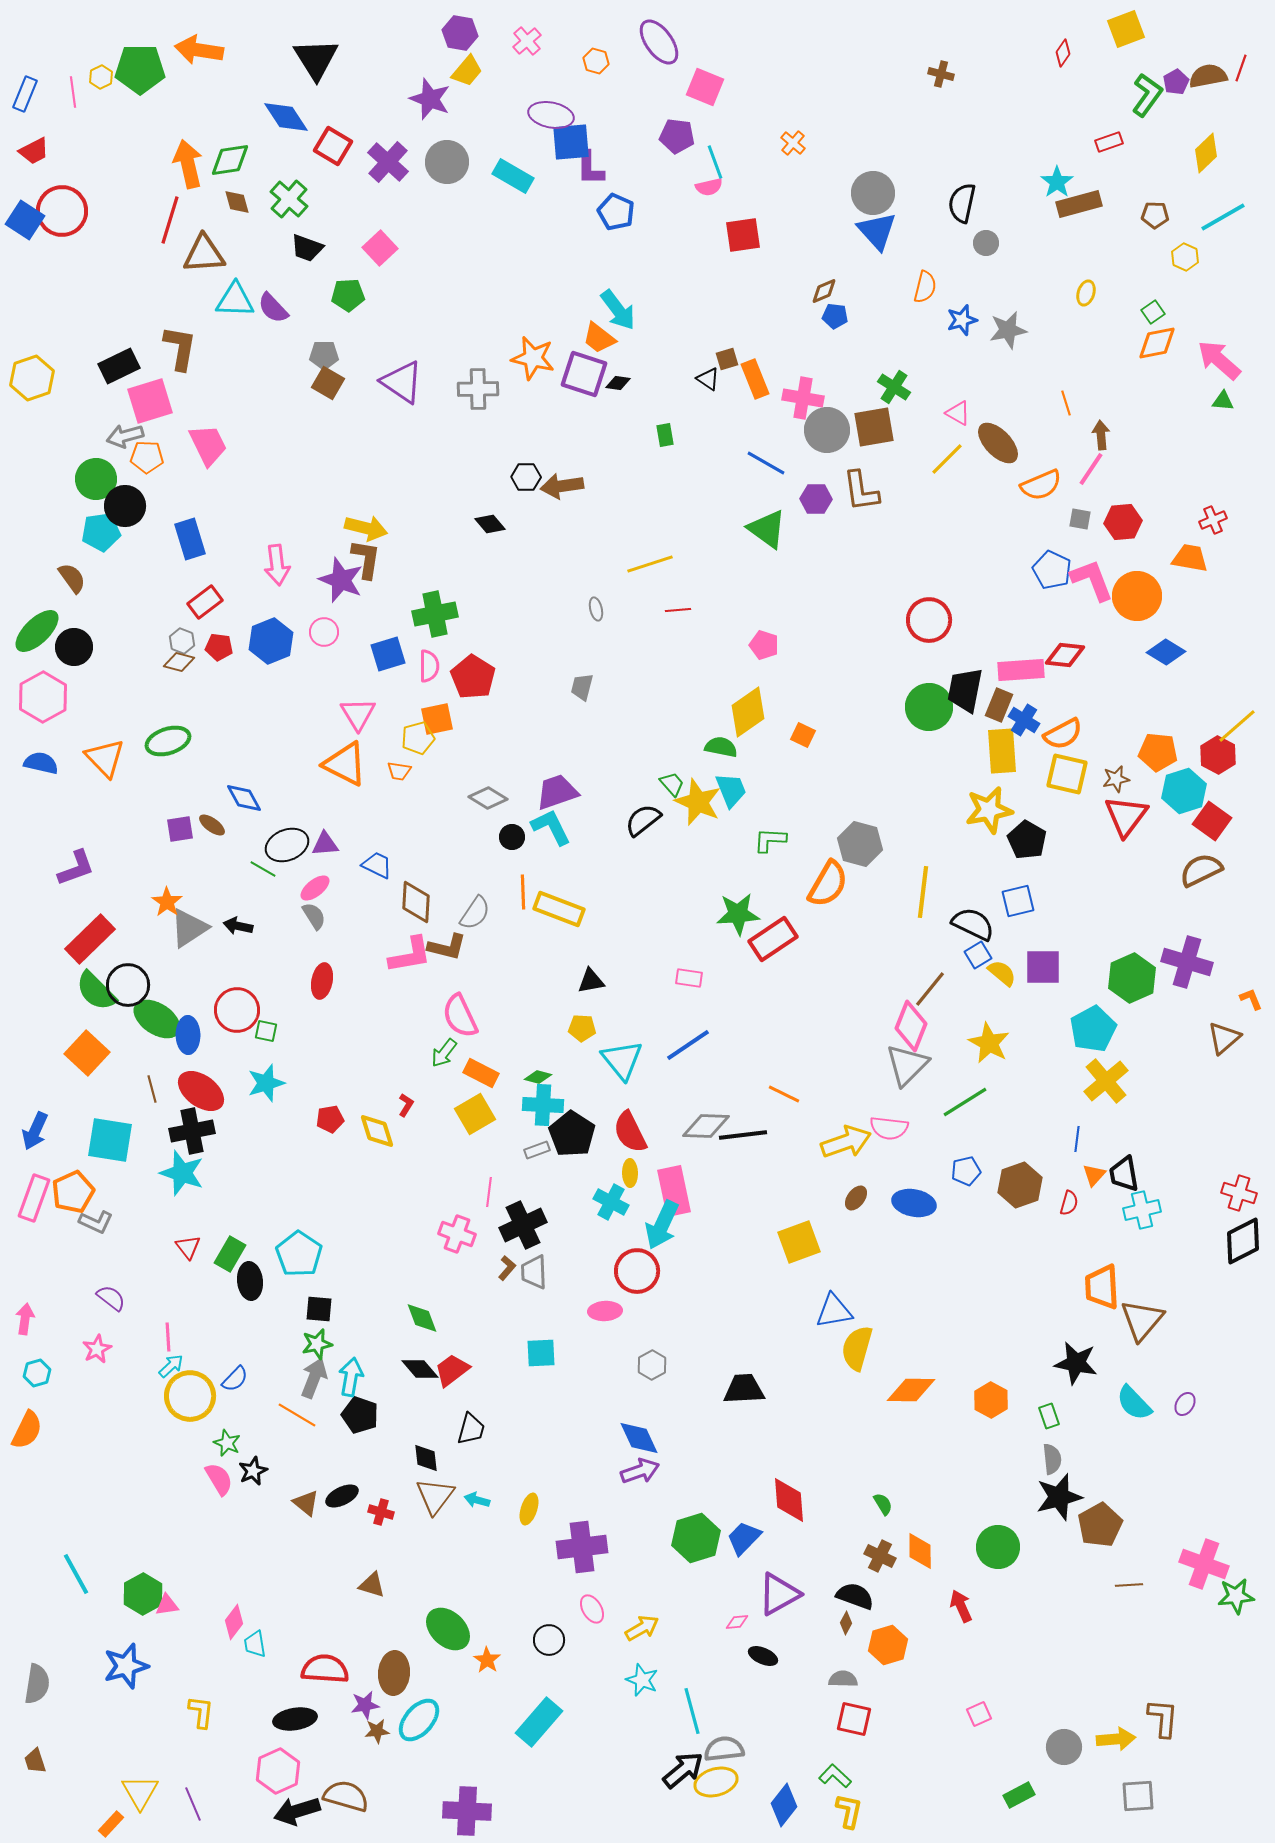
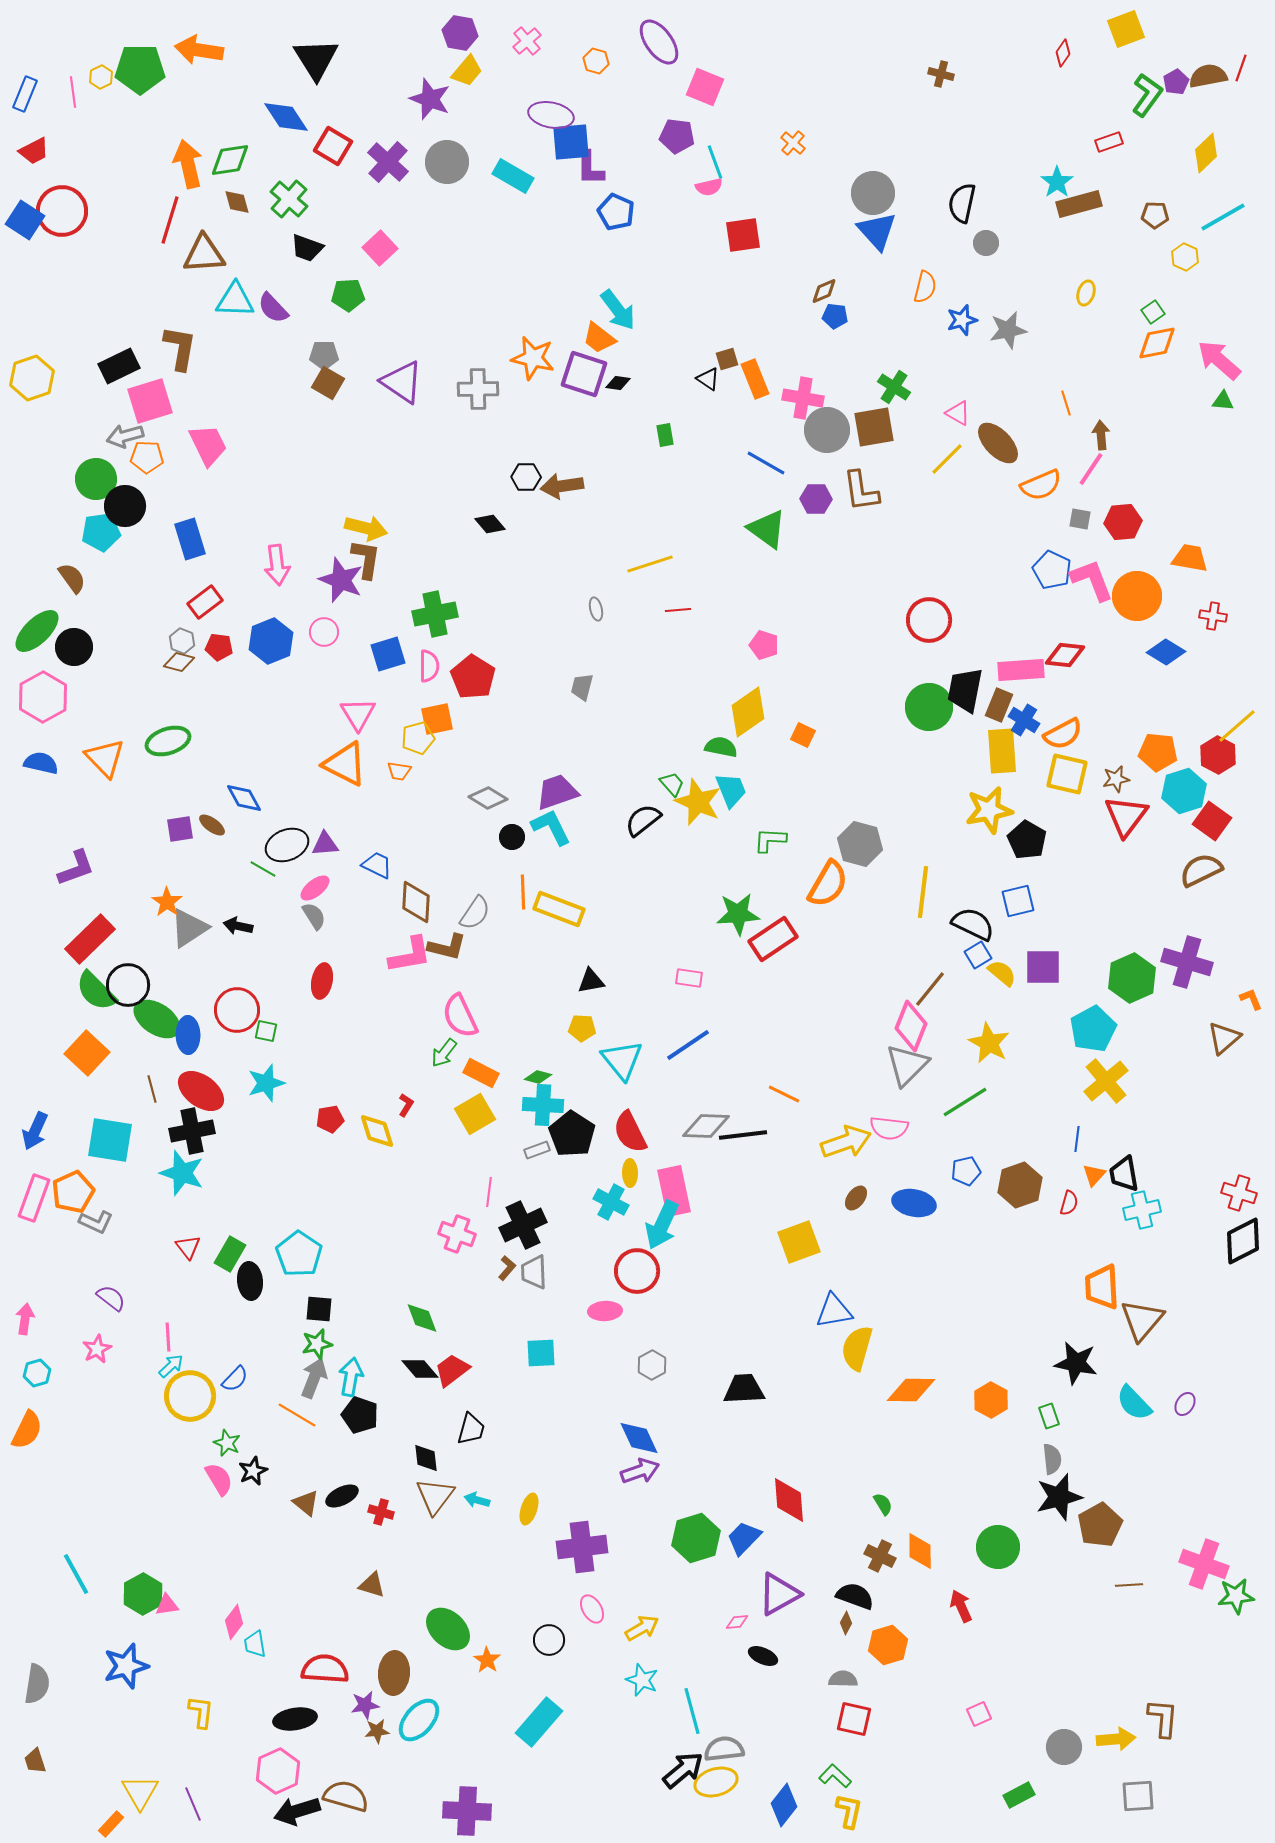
red cross at (1213, 520): moved 96 px down; rotated 32 degrees clockwise
